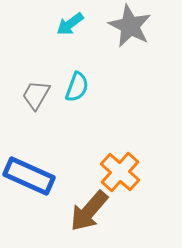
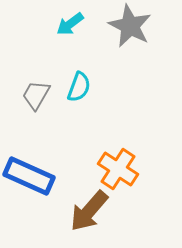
cyan semicircle: moved 2 px right
orange cross: moved 2 px left, 3 px up; rotated 9 degrees counterclockwise
